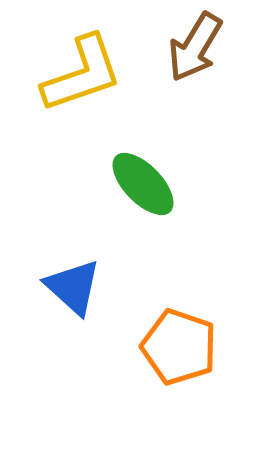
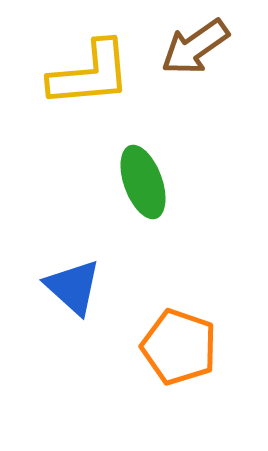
brown arrow: rotated 24 degrees clockwise
yellow L-shape: moved 8 px right; rotated 14 degrees clockwise
green ellipse: moved 2 px up; rotated 24 degrees clockwise
